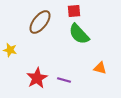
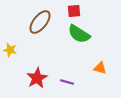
green semicircle: rotated 15 degrees counterclockwise
purple line: moved 3 px right, 2 px down
